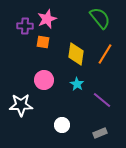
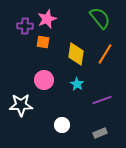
purple line: rotated 60 degrees counterclockwise
